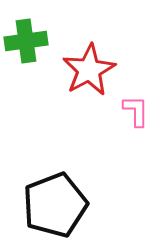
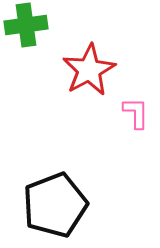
green cross: moved 16 px up
pink L-shape: moved 2 px down
